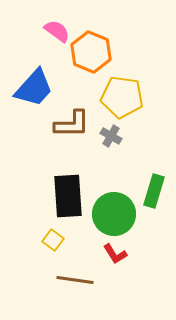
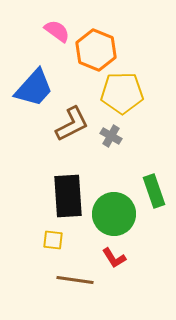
orange hexagon: moved 5 px right, 2 px up
yellow pentagon: moved 4 px up; rotated 9 degrees counterclockwise
brown L-shape: rotated 27 degrees counterclockwise
green rectangle: rotated 36 degrees counterclockwise
yellow square: rotated 30 degrees counterclockwise
red L-shape: moved 1 px left, 4 px down
